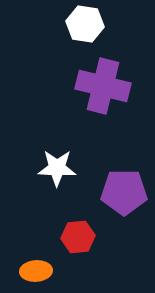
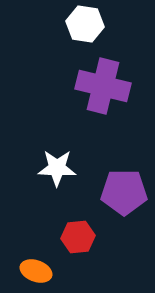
orange ellipse: rotated 24 degrees clockwise
